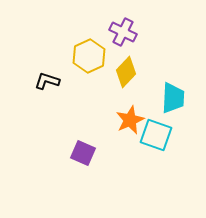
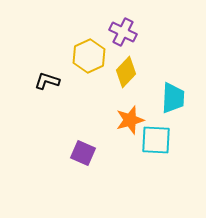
orange star: rotated 8 degrees clockwise
cyan square: moved 5 px down; rotated 16 degrees counterclockwise
